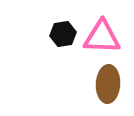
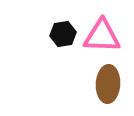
pink triangle: moved 1 px up
